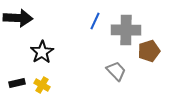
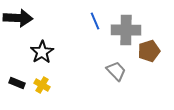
blue line: rotated 48 degrees counterclockwise
black rectangle: rotated 35 degrees clockwise
